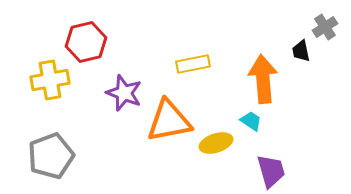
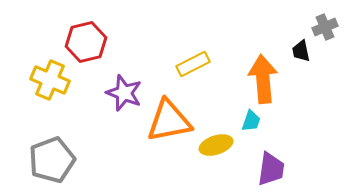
gray cross: rotated 10 degrees clockwise
yellow rectangle: rotated 16 degrees counterclockwise
yellow cross: rotated 33 degrees clockwise
cyan trapezoid: rotated 75 degrees clockwise
yellow ellipse: moved 2 px down
gray pentagon: moved 1 px right, 4 px down
purple trapezoid: moved 2 px up; rotated 24 degrees clockwise
